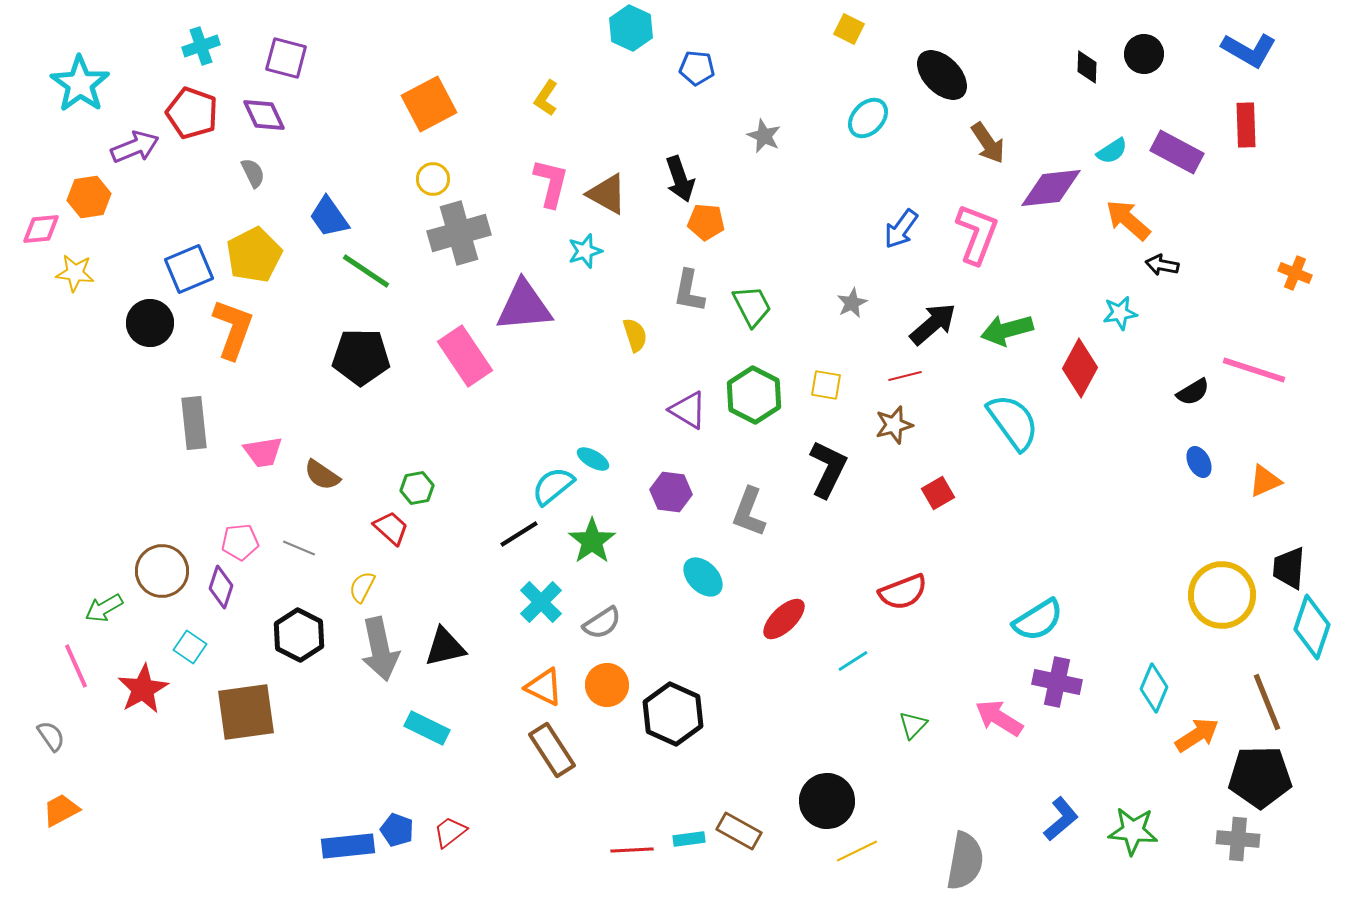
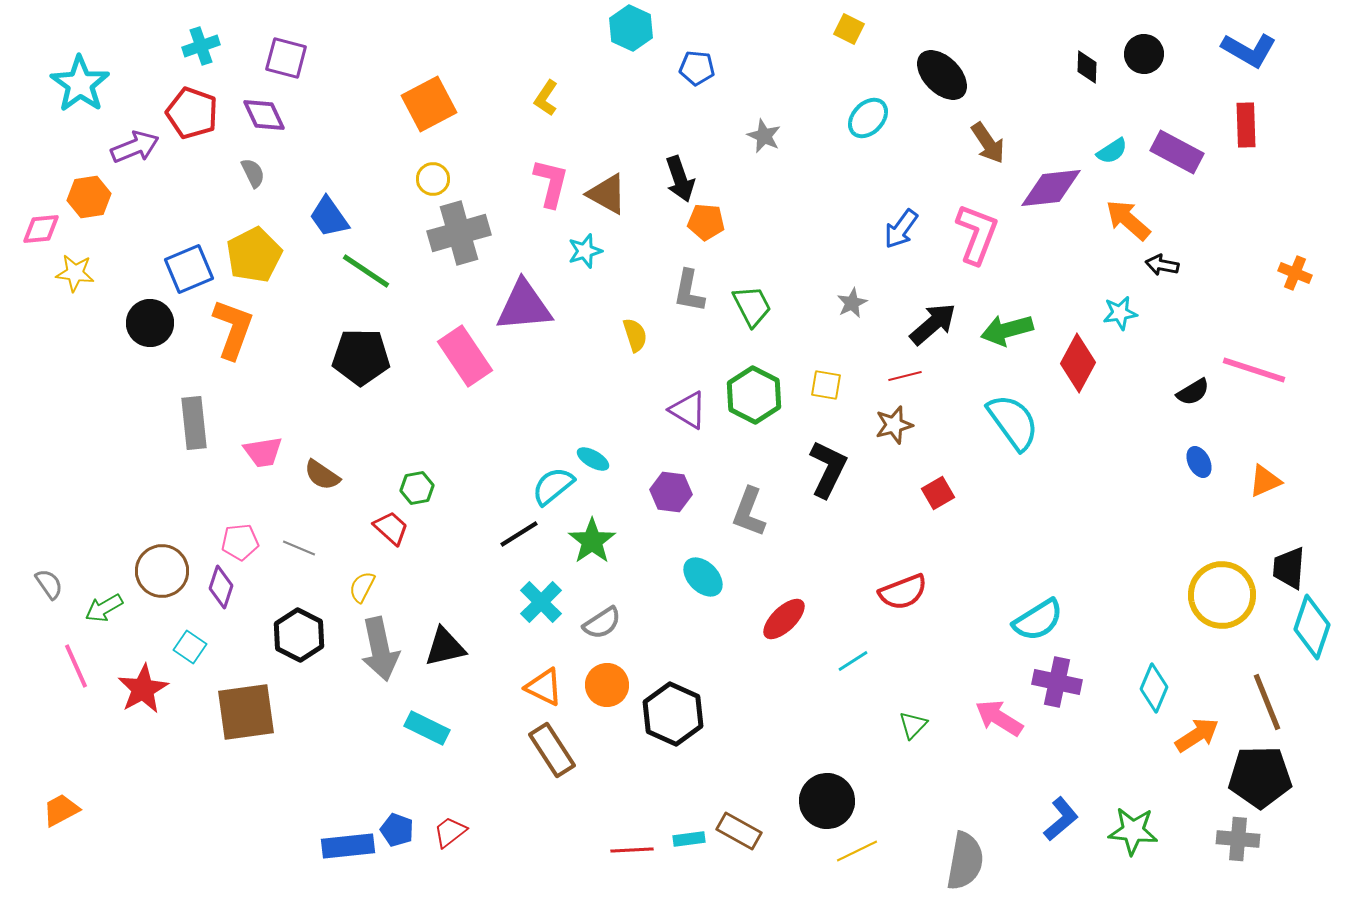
red diamond at (1080, 368): moved 2 px left, 5 px up
gray semicircle at (51, 736): moved 2 px left, 152 px up
